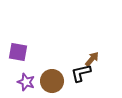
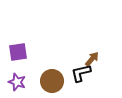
purple square: rotated 18 degrees counterclockwise
purple star: moved 9 px left
